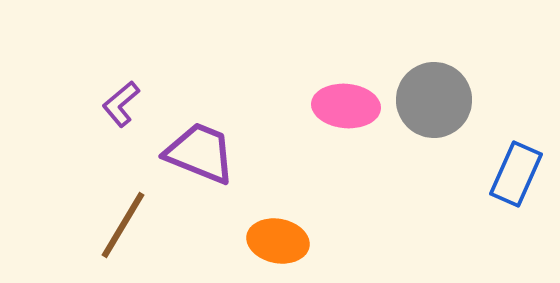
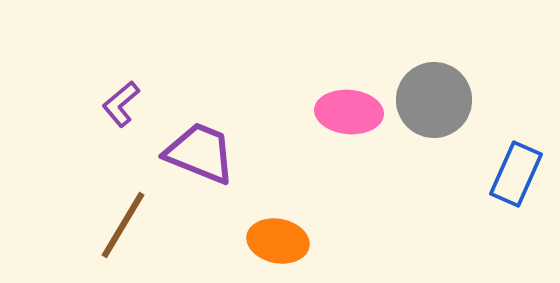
pink ellipse: moved 3 px right, 6 px down
